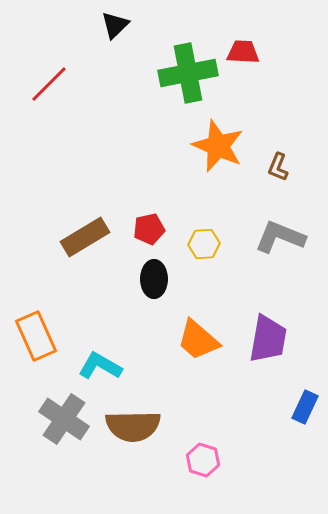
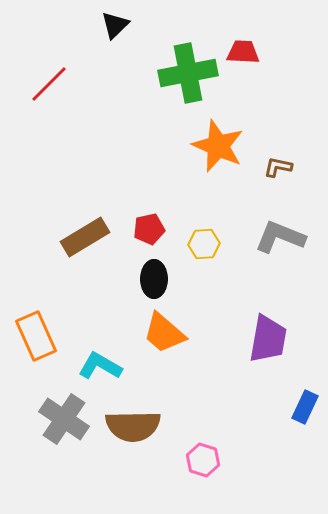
brown L-shape: rotated 80 degrees clockwise
orange trapezoid: moved 34 px left, 7 px up
